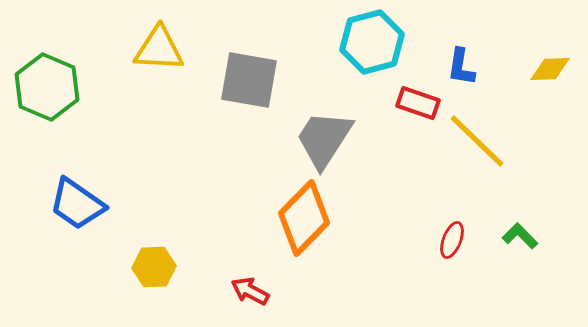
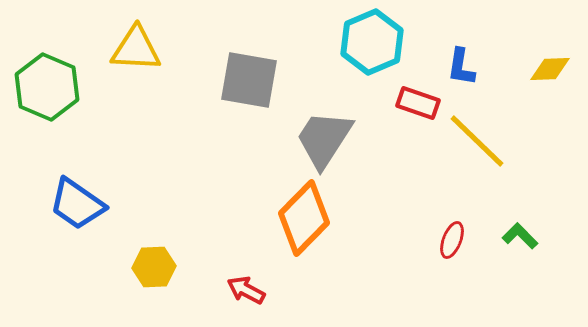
cyan hexagon: rotated 8 degrees counterclockwise
yellow triangle: moved 23 px left
red arrow: moved 4 px left, 1 px up
